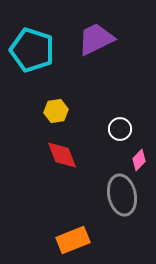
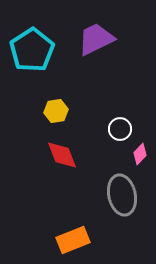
cyan pentagon: rotated 21 degrees clockwise
pink diamond: moved 1 px right, 6 px up
